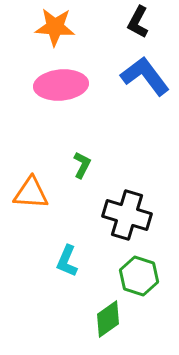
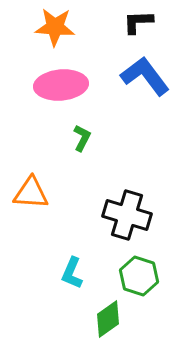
black L-shape: rotated 60 degrees clockwise
green L-shape: moved 27 px up
cyan L-shape: moved 5 px right, 12 px down
